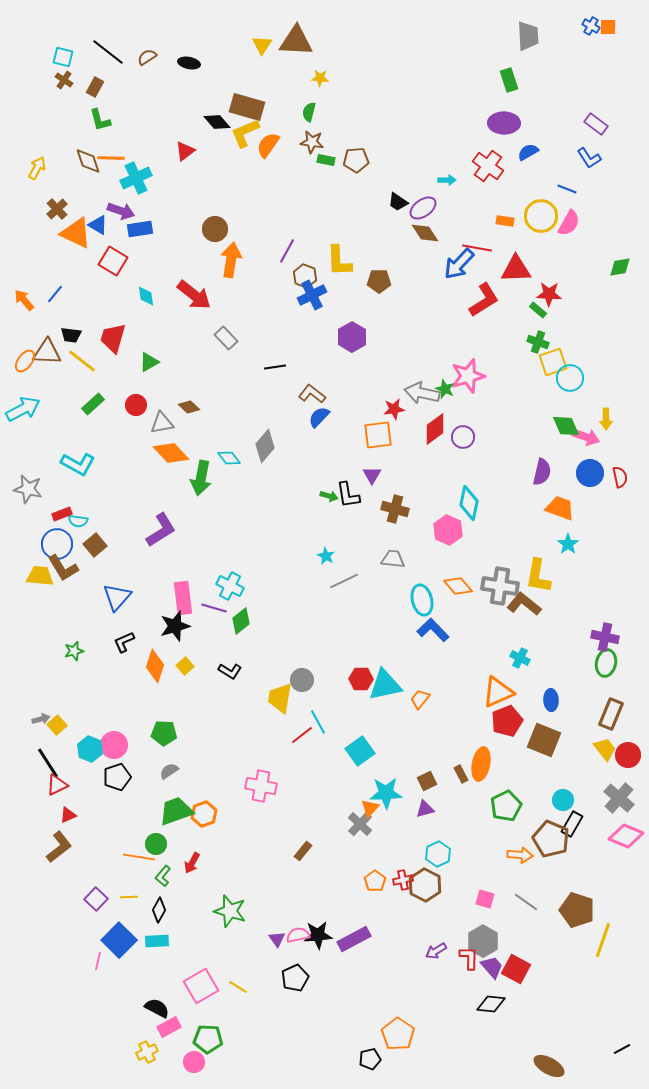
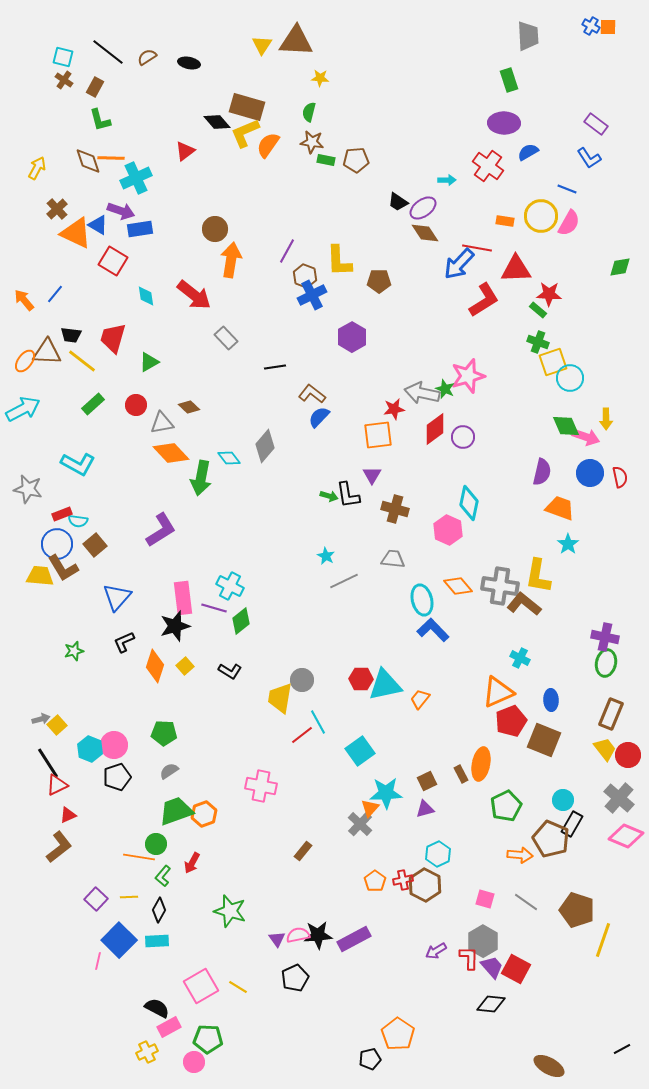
red pentagon at (507, 721): moved 4 px right
